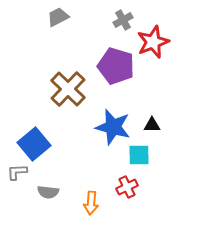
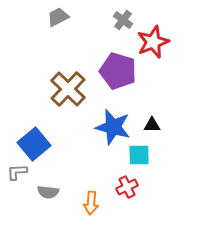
gray cross: rotated 24 degrees counterclockwise
purple pentagon: moved 2 px right, 5 px down
